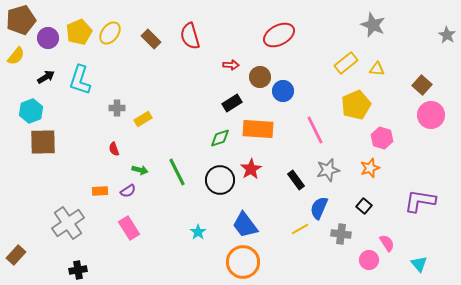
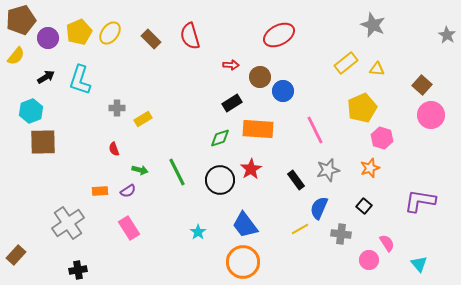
yellow pentagon at (356, 105): moved 6 px right, 3 px down
